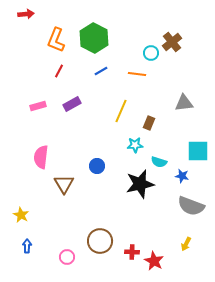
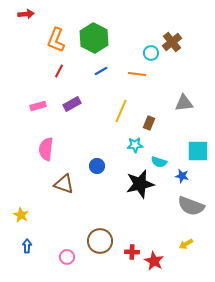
pink semicircle: moved 5 px right, 8 px up
brown triangle: rotated 40 degrees counterclockwise
yellow arrow: rotated 32 degrees clockwise
